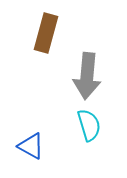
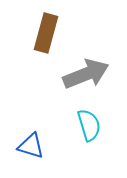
gray arrow: moved 1 px left, 2 px up; rotated 117 degrees counterclockwise
blue triangle: rotated 12 degrees counterclockwise
